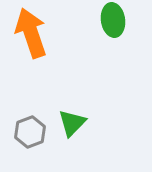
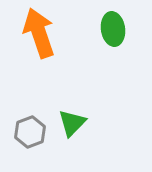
green ellipse: moved 9 px down
orange arrow: moved 8 px right
